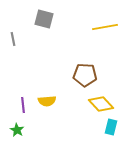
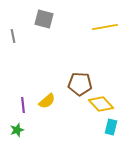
gray line: moved 3 px up
brown pentagon: moved 5 px left, 9 px down
yellow semicircle: rotated 36 degrees counterclockwise
green star: rotated 24 degrees clockwise
